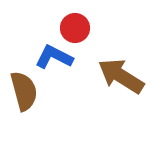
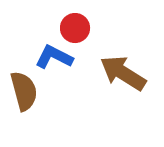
brown arrow: moved 2 px right, 3 px up
